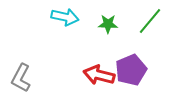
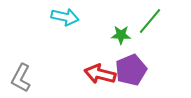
green star: moved 13 px right, 11 px down
red arrow: moved 1 px right, 1 px up
